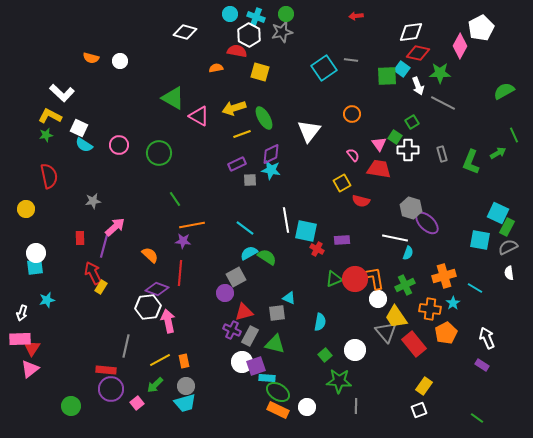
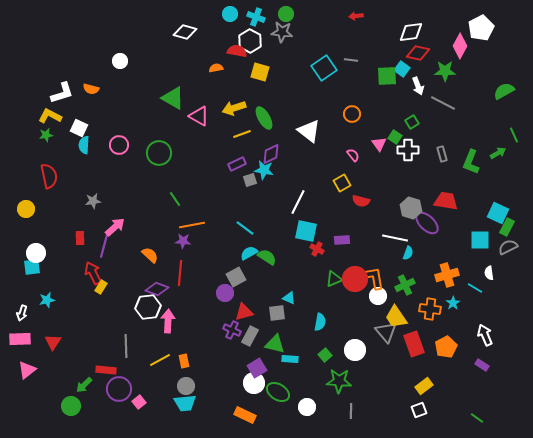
gray star at (282, 32): rotated 20 degrees clockwise
white hexagon at (249, 35): moved 1 px right, 6 px down
orange semicircle at (91, 58): moved 31 px down
green star at (440, 73): moved 5 px right, 2 px up
white L-shape at (62, 93): rotated 60 degrees counterclockwise
white triangle at (309, 131): rotated 30 degrees counterclockwise
cyan semicircle at (84, 145): rotated 60 degrees clockwise
red trapezoid at (379, 169): moved 67 px right, 32 px down
cyan star at (271, 170): moved 7 px left
gray square at (250, 180): rotated 16 degrees counterclockwise
white line at (286, 220): moved 12 px right, 18 px up; rotated 35 degrees clockwise
cyan square at (480, 240): rotated 10 degrees counterclockwise
cyan square at (35, 267): moved 3 px left
white semicircle at (509, 273): moved 20 px left
orange cross at (444, 276): moved 3 px right, 1 px up
white circle at (378, 299): moved 3 px up
pink arrow at (168, 321): rotated 15 degrees clockwise
orange pentagon at (446, 333): moved 14 px down
white arrow at (487, 338): moved 2 px left, 3 px up
red rectangle at (414, 344): rotated 20 degrees clockwise
gray line at (126, 346): rotated 15 degrees counterclockwise
red triangle at (32, 348): moved 21 px right, 6 px up
white circle at (242, 362): moved 12 px right, 21 px down
purple square at (256, 366): moved 1 px right, 2 px down; rotated 12 degrees counterclockwise
pink triangle at (30, 369): moved 3 px left, 1 px down
cyan rectangle at (267, 378): moved 23 px right, 19 px up
green arrow at (155, 385): moved 71 px left
yellow rectangle at (424, 386): rotated 18 degrees clockwise
purple circle at (111, 389): moved 8 px right
pink square at (137, 403): moved 2 px right, 1 px up
cyan trapezoid at (185, 403): rotated 10 degrees clockwise
gray line at (356, 406): moved 5 px left, 5 px down
orange rectangle at (278, 410): moved 33 px left, 5 px down
